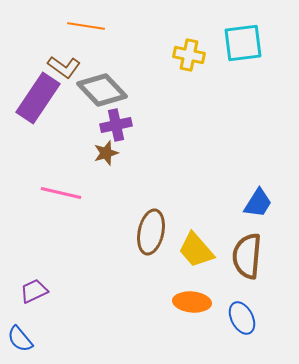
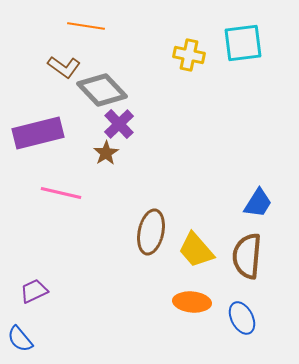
purple rectangle: moved 35 px down; rotated 42 degrees clockwise
purple cross: moved 3 px right, 1 px up; rotated 32 degrees counterclockwise
brown star: rotated 15 degrees counterclockwise
